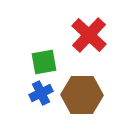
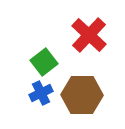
green square: rotated 28 degrees counterclockwise
